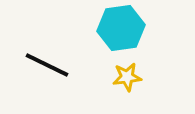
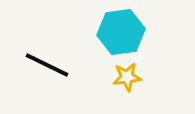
cyan hexagon: moved 4 px down
